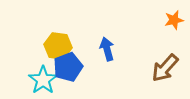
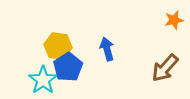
blue pentagon: rotated 12 degrees counterclockwise
